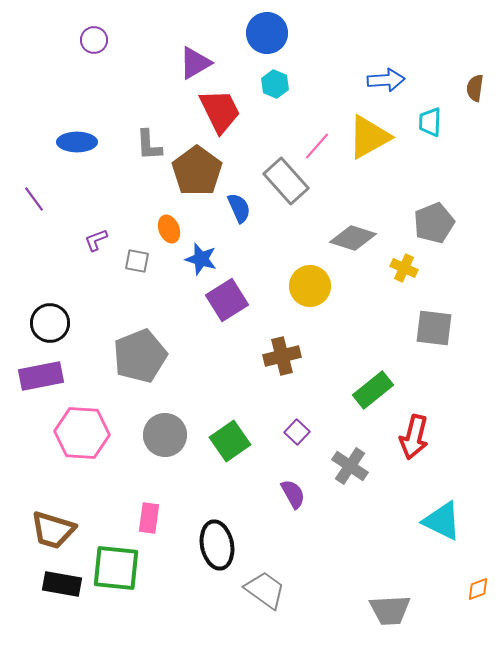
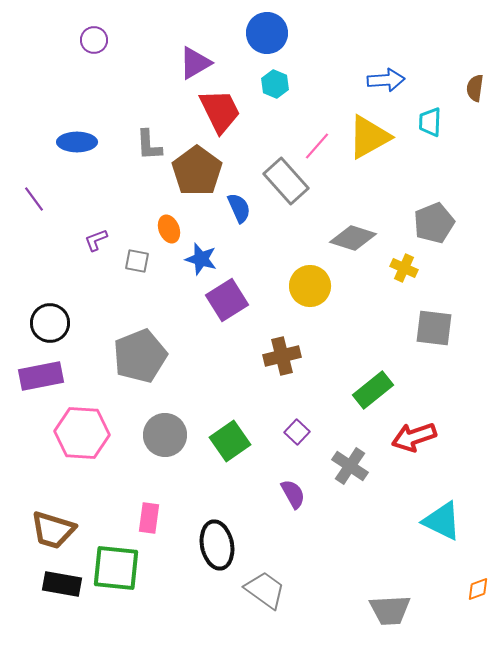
red arrow at (414, 437): rotated 57 degrees clockwise
